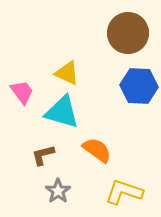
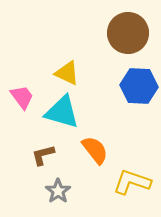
pink trapezoid: moved 5 px down
orange semicircle: moved 2 px left; rotated 16 degrees clockwise
yellow L-shape: moved 8 px right, 10 px up
